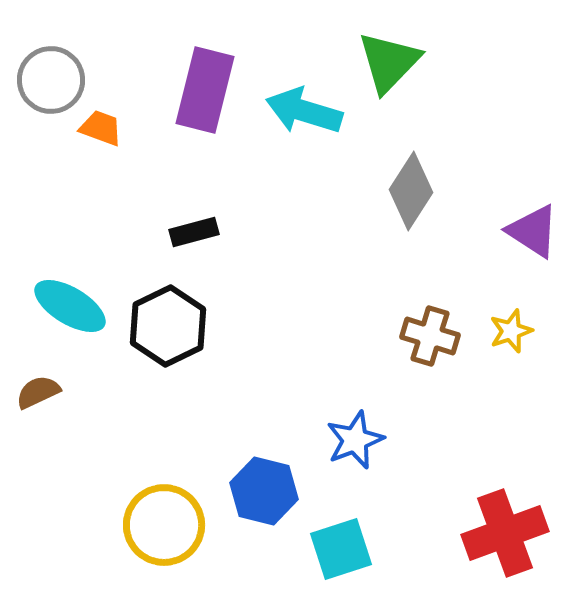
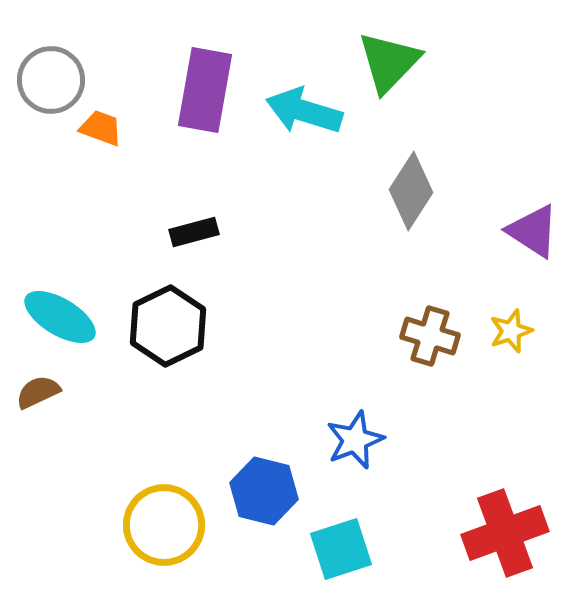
purple rectangle: rotated 4 degrees counterclockwise
cyan ellipse: moved 10 px left, 11 px down
